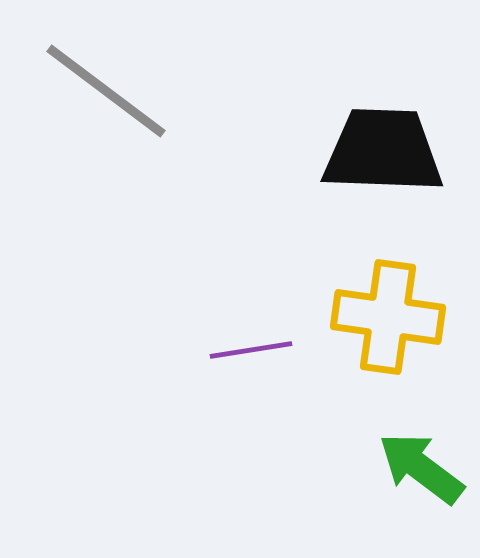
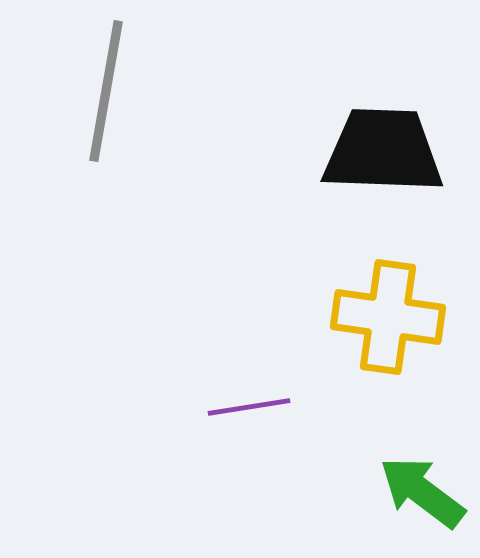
gray line: rotated 63 degrees clockwise
purple line: moved 2 px left, 57 px down
green arrow: moved 1 px right, 24 px down
